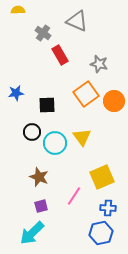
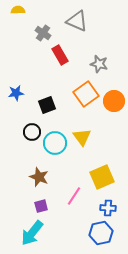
black square: rotated 18 degrees counterclockwise
cyan arrow: rotated 8 degrees counterclockwise
